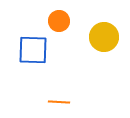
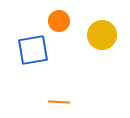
yellow circle: moved 2 px left, 2 px up
blue square: rotated 12 degrees counterclockwise
